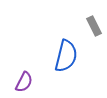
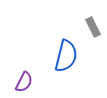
gray rectangle: moved 1 px left, 1 px down
